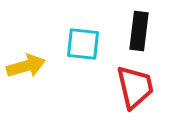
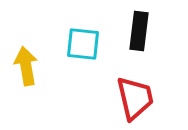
yellow arrow: rotated 84 degrees counterclockwise
red trapezoid: moved 11 px down
